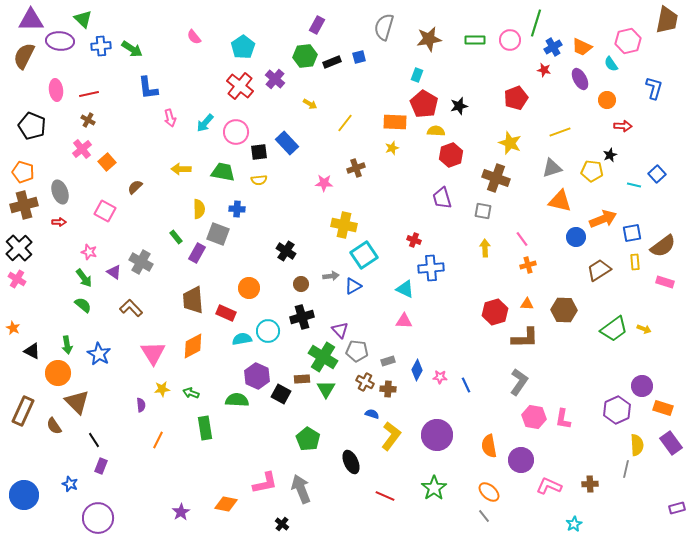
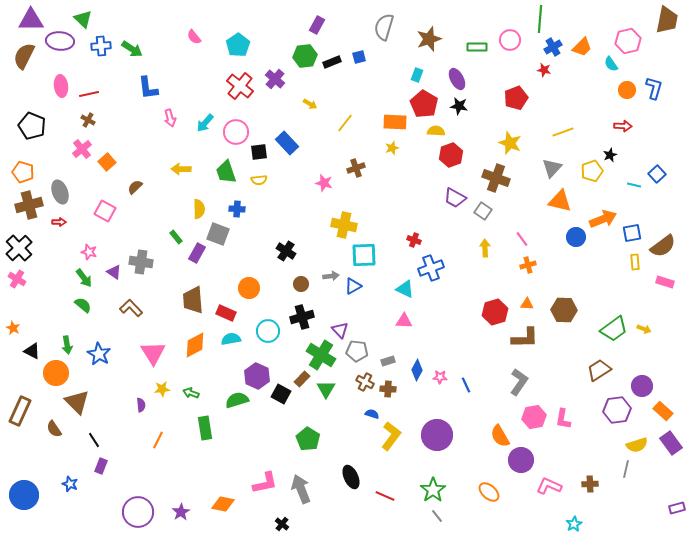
green line at (536, 23): moved 4 px right, 4 px up; rotated 12 degrees counterclockwise
brown star at (429, 39): rotated 10 degrees counterclockwise
green rectangle at (475, 40): moved 2 px right, 7 px down
cyan pentagon at (243, 47): moved 5 px left, 2 px up
orange trapezoid at (582, 47): rotated 70 degrees counterclockwise
purple ellipse at (580, 79): moved 123 px left
pink ellipse at (56, 90): moved 5 px right, 4 px up
orange circle at (607, 100): moved 20 px right, 10 px up
black star at (459, 106): rotated 24 degrees clockwise
yellow line at (560, 132): moved 3 px right
gray triangle at (552, 168): rotated 30 degrees counterclockwise
yellow pentagon at (592, 171): rotated 25 degrees counterclockwise
green trapezoid at (223, 172): moved 3 px right; rotated 120 degrees counterclockwise
pink star at (324, 183): rotated 12 degrees clockwise
purple trapezoid at (442, 198): moved 13 px right; rotated 45 degrees counterclockwise
brown cross at (24, 205): moved 5 px right
gray square at (483, 211): rotated 24 degrees clockwise
cyan square at (364, 255): rotated 32 degrees clockwise
gray cross at (141, 262): rotated 20 degrees counterclockwise
blue cross at (431, 268): rotated 15 degrees counterclockwise
brown trapezoid at (599, 270): moved 100 px down
cyan semicircle at (242, 339): moved 11 px left
orange diamond at (193, 346): moved 2 px right, 1 px up
green cross at (323, 357): moved 2 px left, 2 px up
orange circle at (58, 373): moved 2 px left
brown rectangle at (302, 379): rotated 42 degrees counterclockwise
green semicircle at (237, 400): rotated 20 degrees counterclockwise
orange rectangle at (663, 408): moved 3 px down; rotated 24 degrees clockwise
purple hexagon at (617, 410): rotated 16 degrees clockwise
brown rectangle at (23, 411): moved 3 px left
pink hexagon at (534, 417): rotated 20 degrees counterclockwise
brown semicircle at (54, 426): moved 3 px down
yellow semicircle at (637, 445): rotated 75 degrees clockwise
orange semicircle at (489, 446): moved 11 px right, 10 px up; rotated 20 degrees counterclockwise
black ellipse at (351, 462): moved 15 px down
green star at (434, 488): moved 1 px left, 2 px down
orange diamond at (226, 504): moved 3 px left
gray line at (484, 516): moved 47 px left
purple circle at (98, 518): moved 40 px right, 6 px up
